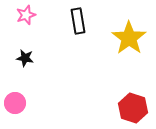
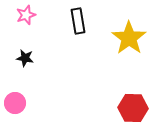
red hexagon: rotated 16 degrees counterclockwise
